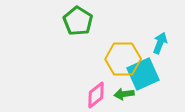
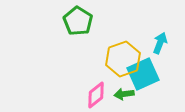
yellow hexagon: rotated 20 degrees counterclockwise
